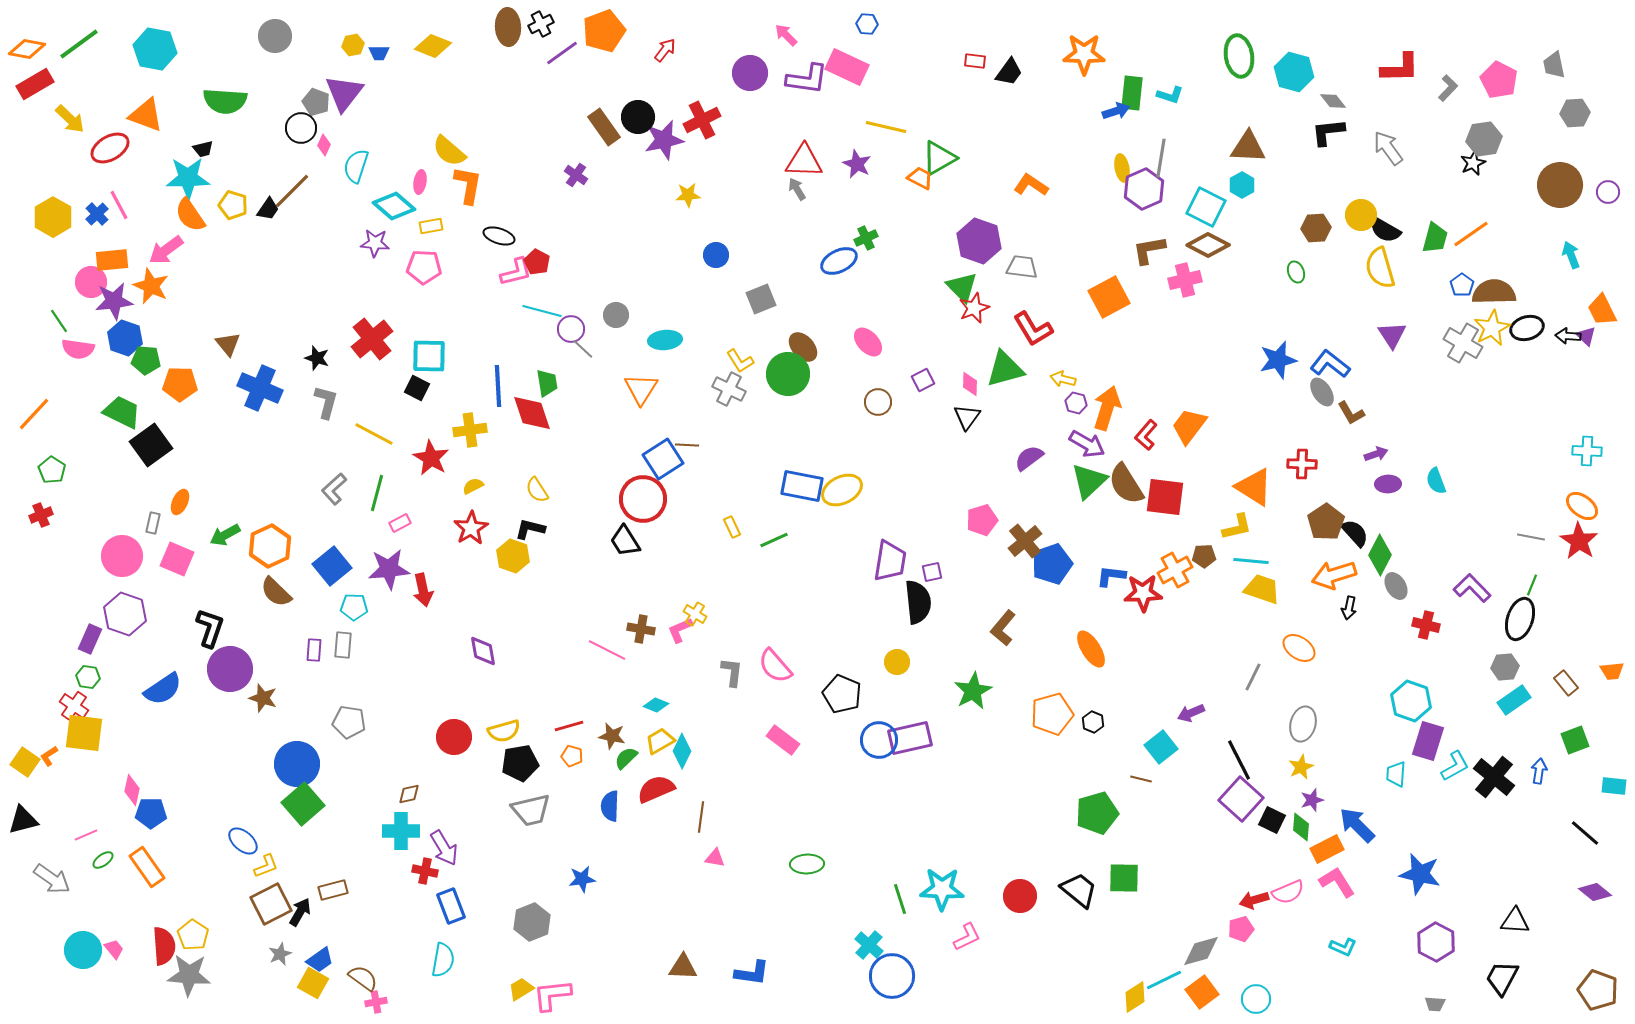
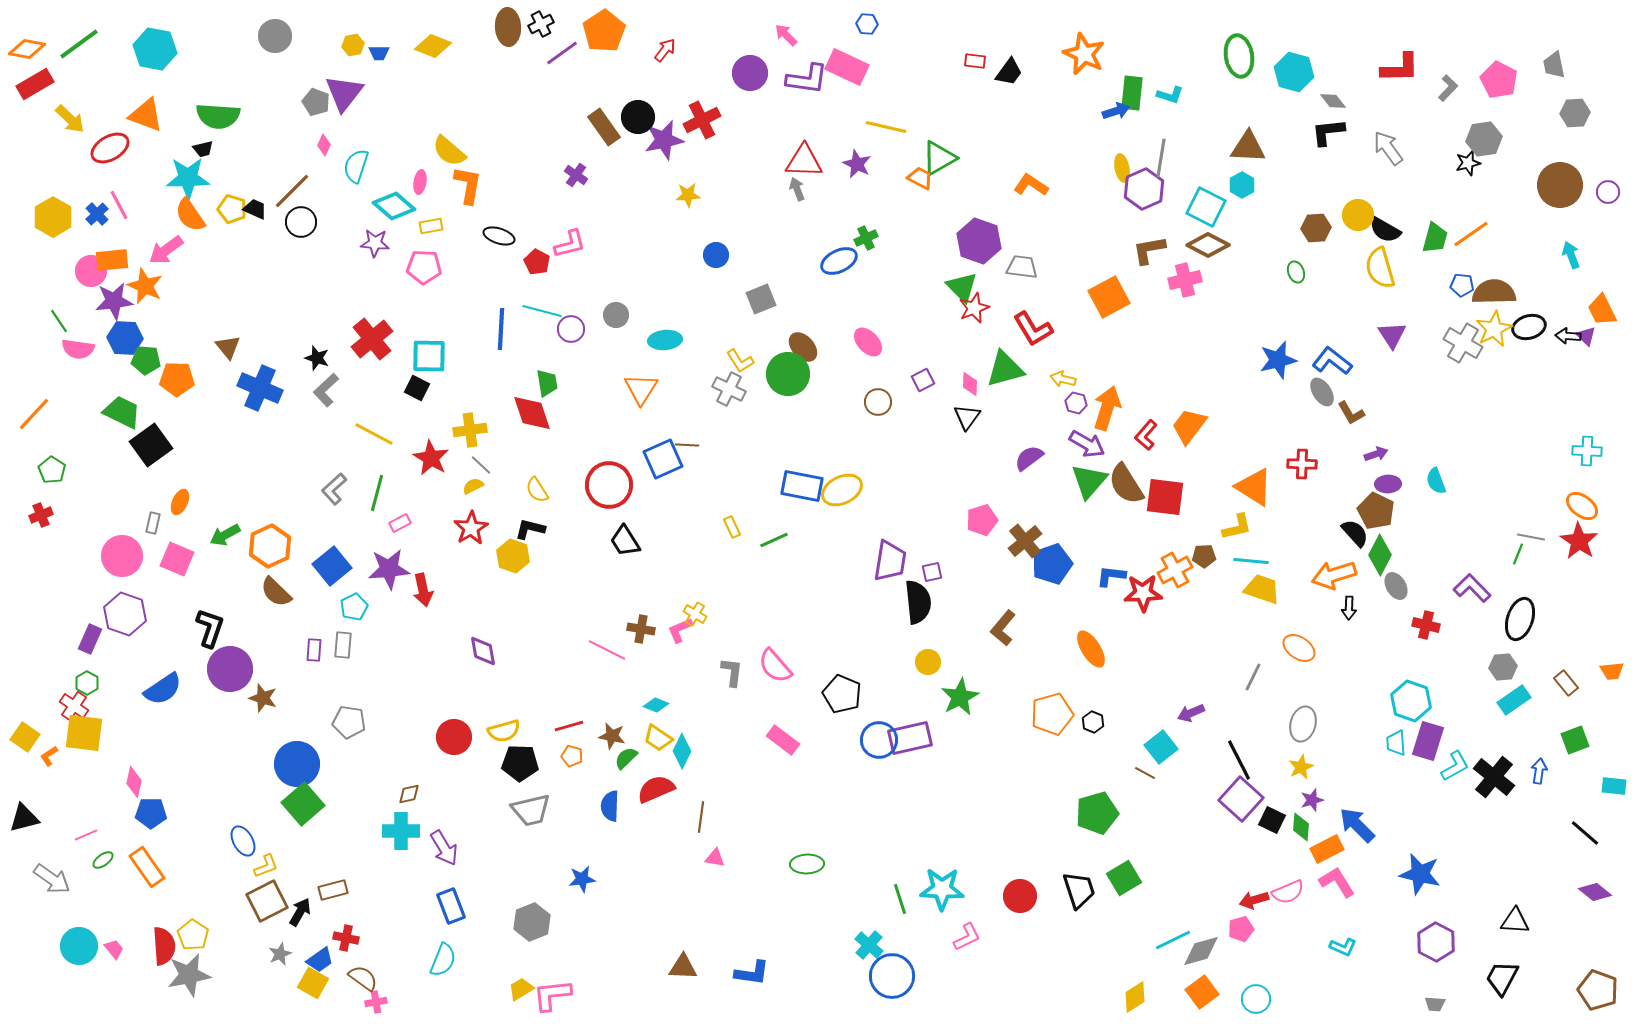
orange pentagon at (604, 31): rotated 12 degrees counterclockwise
orange star at (1084, 54): rotated 24 degrees clockwise
green semicircle at (225, 101): moved 7 px left, 15 px down
black circle at (301, 128): moved 94 px down
black star at (1473, 163): moved 5 px left; rotated 10 degrees clockwise
gray arrow at (797, 189): rotated 10 degrees clockwise
yellow pentagon at (233, 205): moved 1 px left, 4 px down
black trapezoid at (268, 209): moved 13 px left; rotated 100 degrees counterclockwise
yellow circle at (1361, 215): moved 3 px left
pink L-shape at (516, 272): moved 54 px right, 28 px up
pink circle at (91, 282): moved 11 px up
blue pentagon at (1462, 285): rotated 30 degrees counterclockwise
orange star at (151, 286): moved 6 px left
yellow star at (1492, 328): moved 2 px right, 1 px down
black ellipse at (1527, 328): moved 2 px right, 1 px up
blue hexagon at (125, 338): rotated 16 degrees counterclockwise
brown triangle at (228, 344): moved 3 px down
gray line at (583, 349): moved 102 px left, 116 px down
blue L-shape at (1330, 364): moved 2 px right, 3 px up
orange pentagon at (180, 384): moved 3 px left, 5 px up
blue line at (498, 386): moved 3 px right, 57 px up; rotated 6 degrees clockwise
gray L-shape at (326, 402): moved 12 px up; rotated 148 degrees counterclockwise
blue square at (663, 459): rotated 9 degrees clockwise
green triangle at (1089, 481): rotated 6 degrees counterclockwise
red circle at (643, 499): moved 34 px left, 14 px up
brown pentagon at (1326, 522): moved 50 px right, 11 px up; rotated 12 degrees counterclockwise
green line at (1532, 585): moved 14 px left, 31 px up
cyan pentagon at (354, 607): rotated 28 degrees counterclockwise
black arrow at (1349, 608): rotated 10 degrees counterclockwise
yellow circle at (897, 662): moved 31 px right
gray hexagon at (1505, 667): moved 2 px left
green hexagon at (88, 677): moved 1 px left, 6 px down; rotated 20 degrees clockwise
green star at (973, 691): moved 13 px left, 6 px down
yellow trapezoid at (660, 741): moved 2 px left, 3 px up; rotated 116 degrees counterclockwise
yellow square at (25, 762): moved 25 px up
black pentagon at (520, 763): rotated 12 degrees clockwise
cyan trapezoid at (1396, 774): moved 31 px up; rotated 8 degrees counterclockwise
brown line at (1141, 779): moved 4 px right, 6 px up; rotated 15 degrees clockwise
pink diamond at (132, 790): moved 2 px right, 8 px up
black triangle at (23, 820): moved 1 px right, 2 px up
blue ellipse at (243, 841): rotated 20 degrees clockwise
red cross at (425, 871): moved 79 px left, 67 px down
green square at (1124, 878): rotated 32 degrees counterclockwise
black trapezoid at (1079, 890): rotated 33 degrees clockwise
brown square at (271, 904): moved 4 px left, 3 px up
cyan circle at (83, 950): moved 4 px left, 4 px up
cyan semicircle at (443, 960): rotated 12 degrees clockwise
gray star at (189, 975): rotated 15 degrees counterclockwise
cyan line at (1164, 980): moved 9 px right, 40 px up
